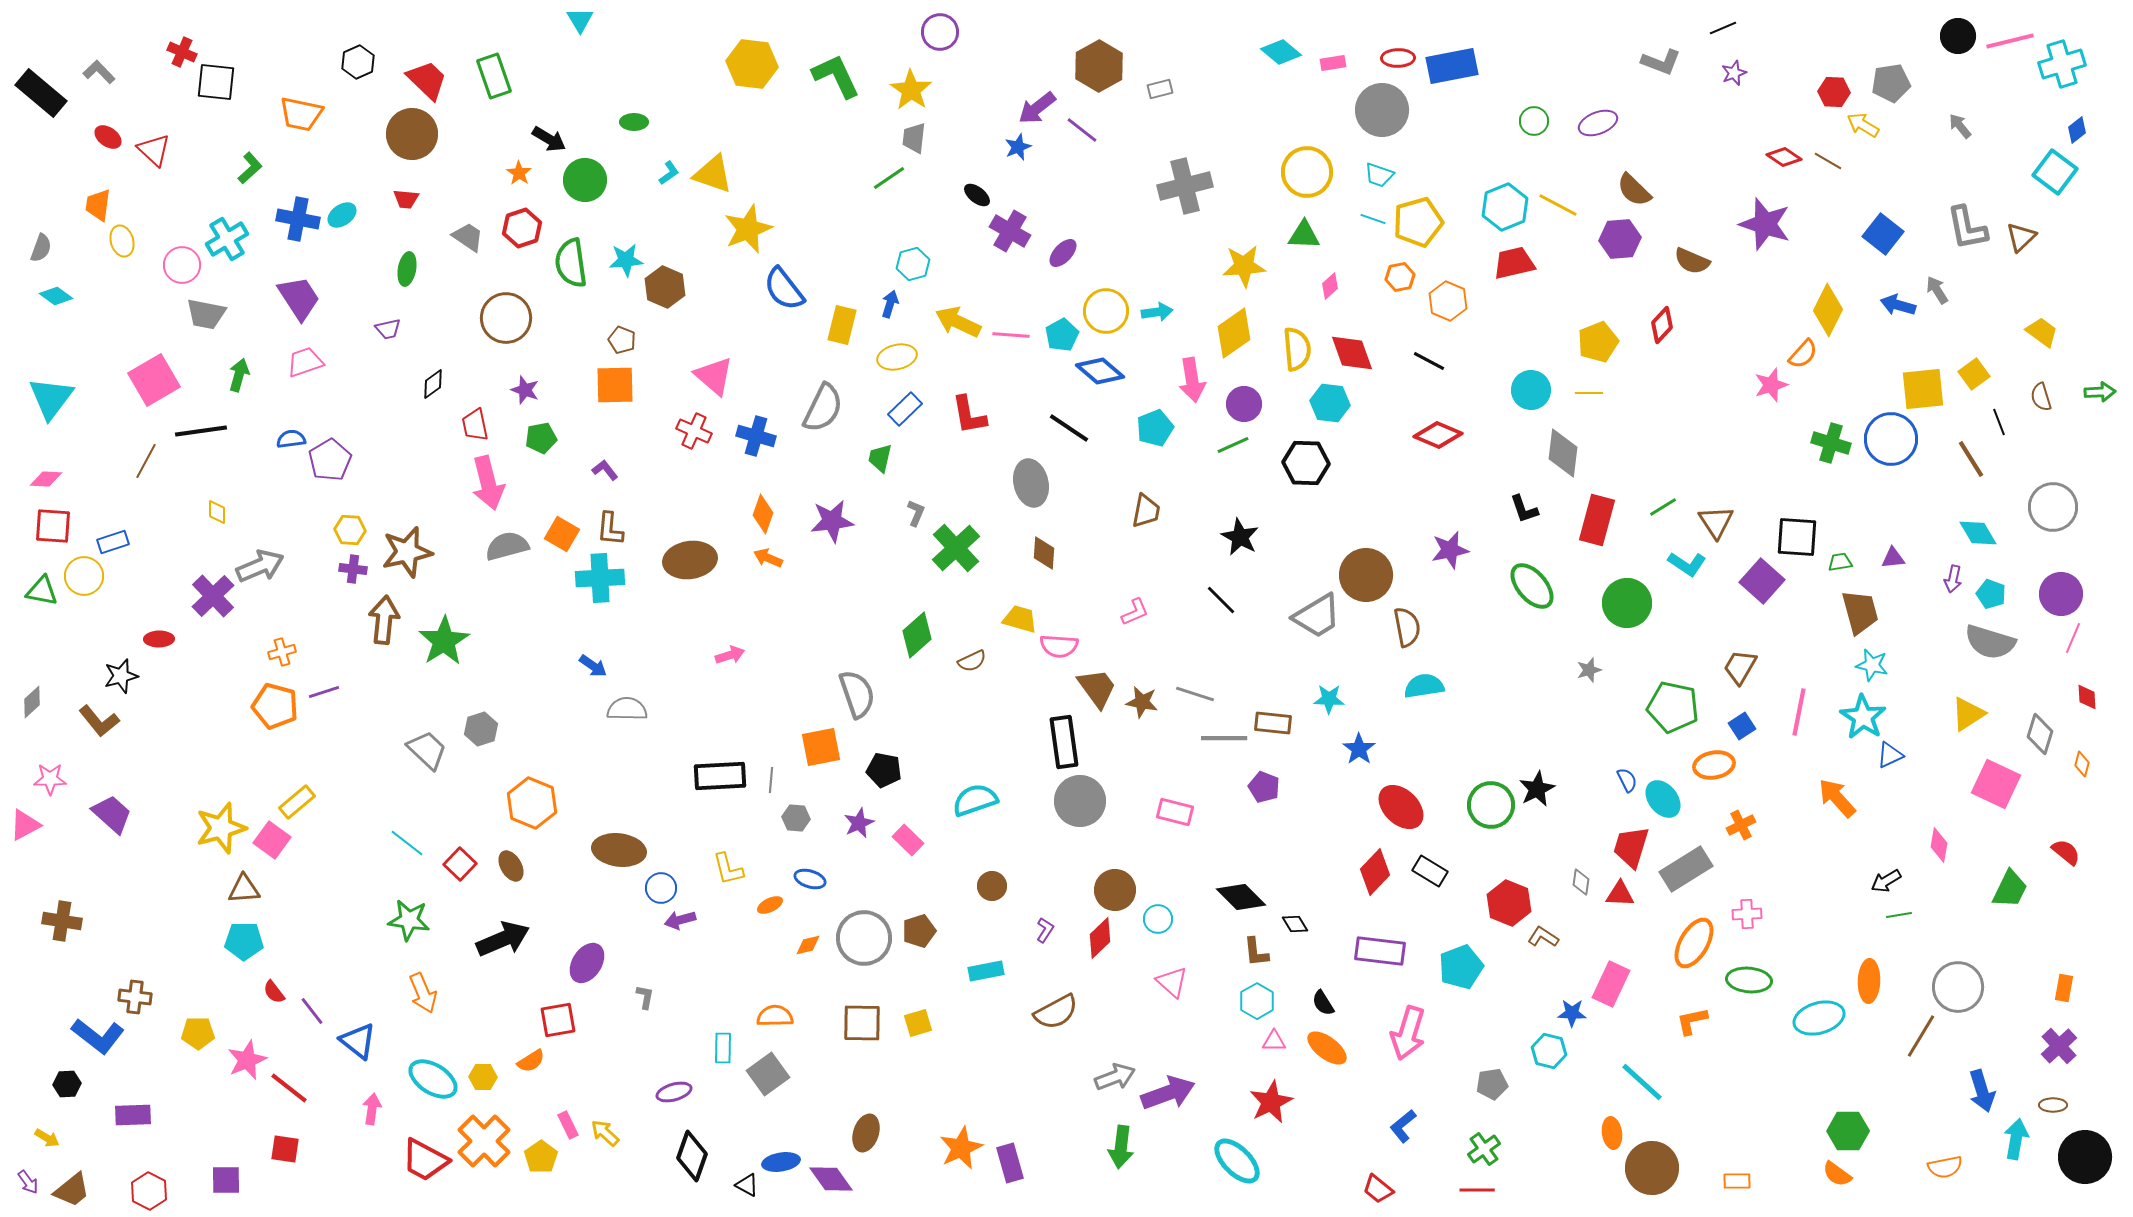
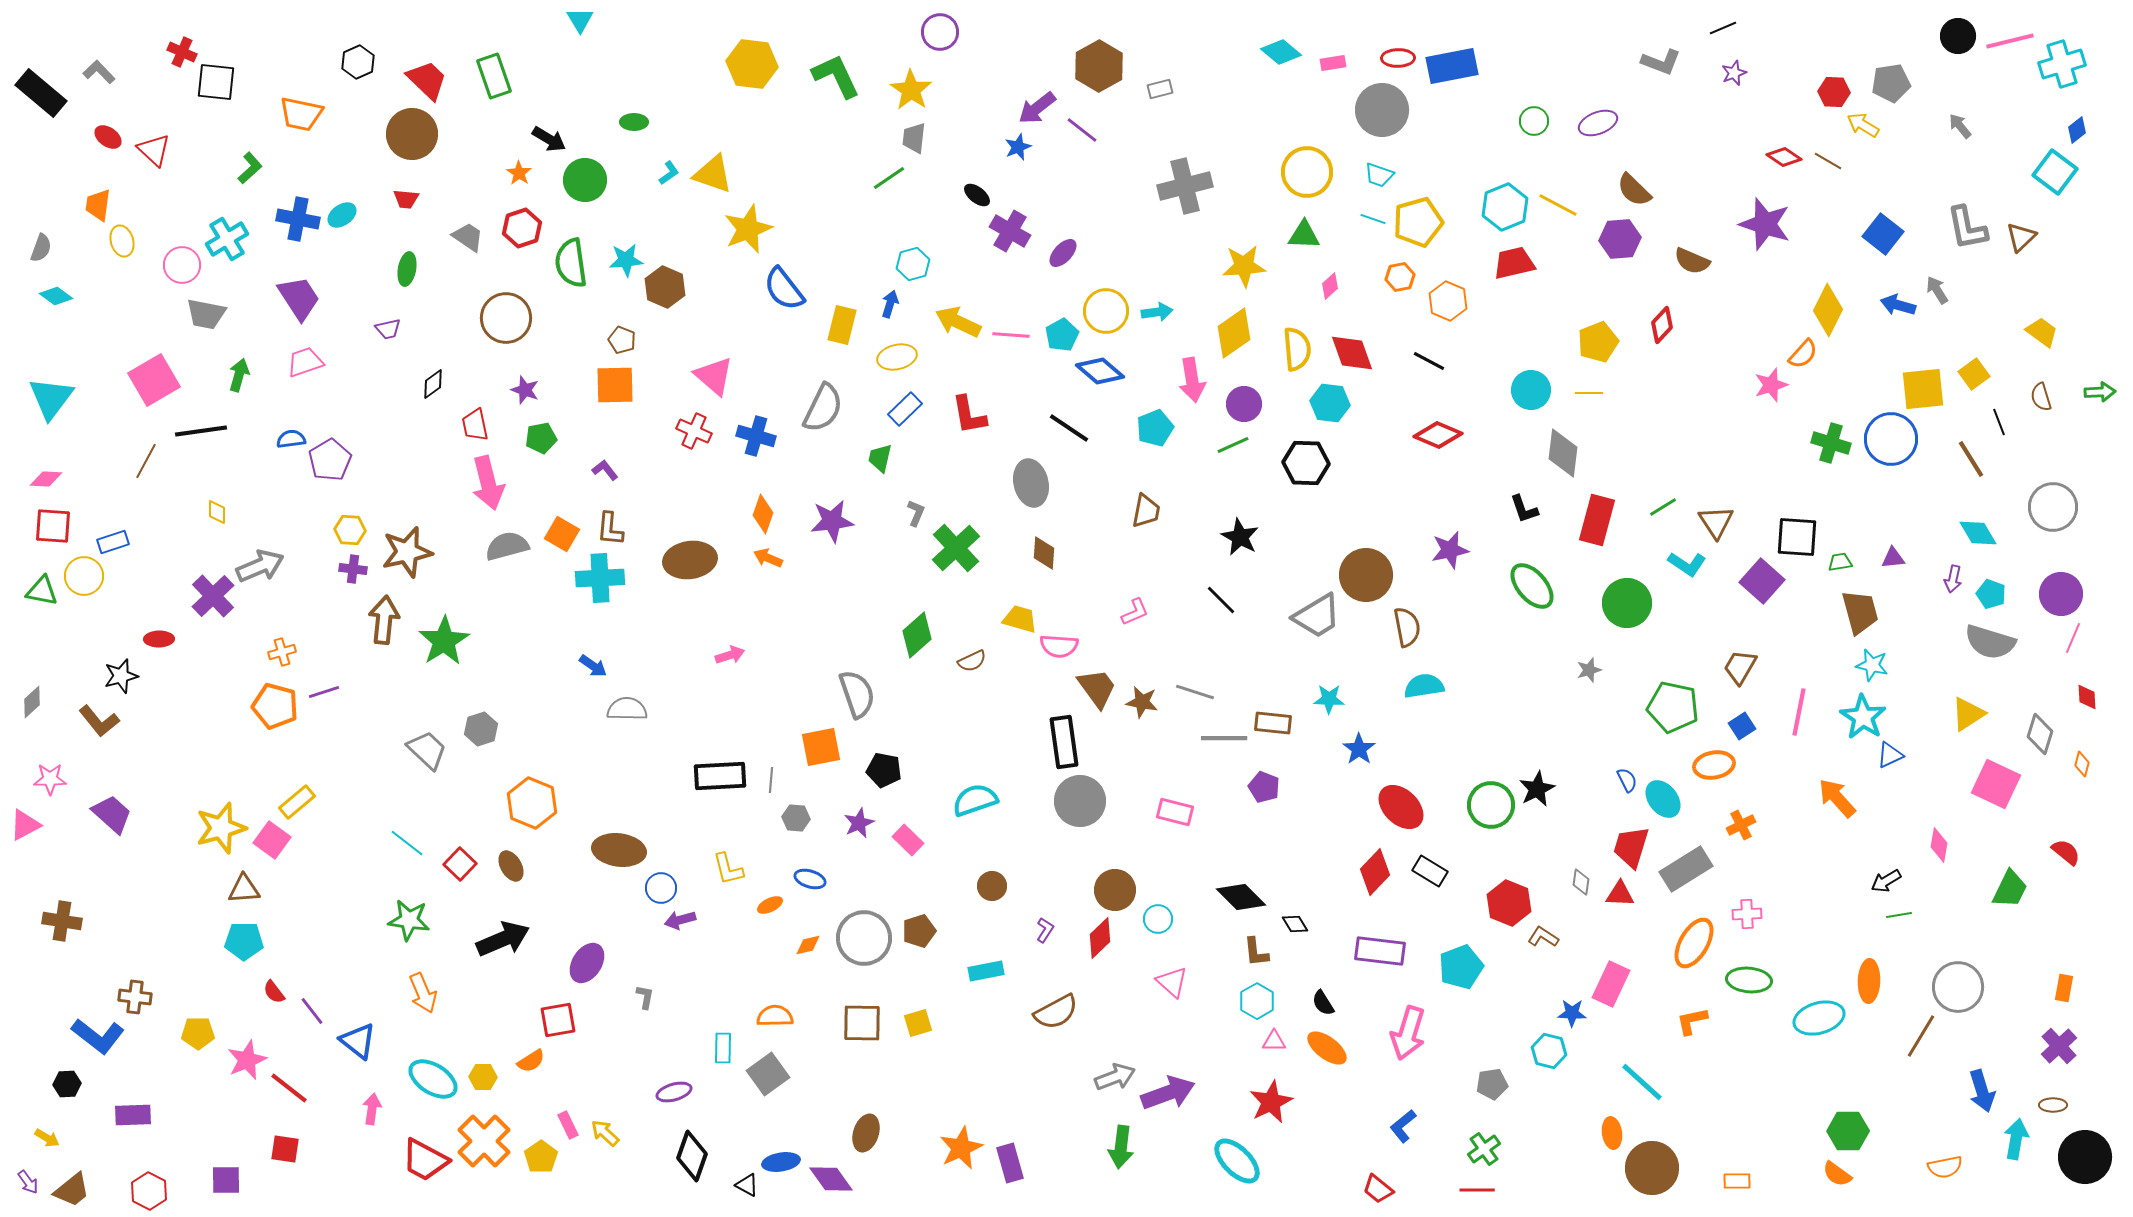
gray line at (1195, 694): moved 2 px up
